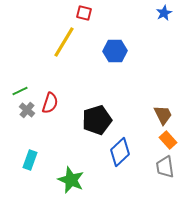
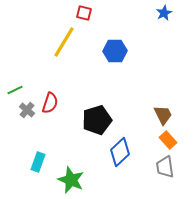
green line: moved 5 px left, 1 px up
cyan rectangle: moved 8 px right, 2 px down
